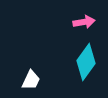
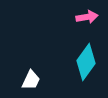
pink arrow: moved 3 px right, 5 px up
